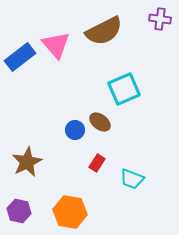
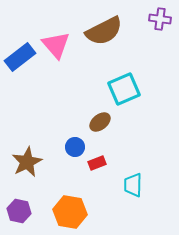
brown ellipse: rotated 75 degrees counterclockwise
blue circle: moved 17 px down
red rectangle: rotated 36 degrees clockwise
cyan trapezoid: moved 1 px right, 6 px down; rotated 70 degrees clockwise
